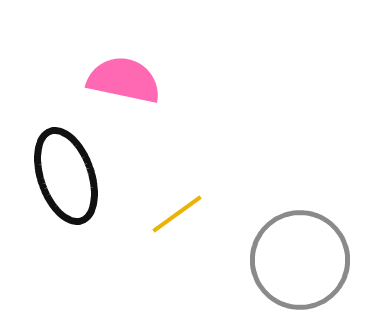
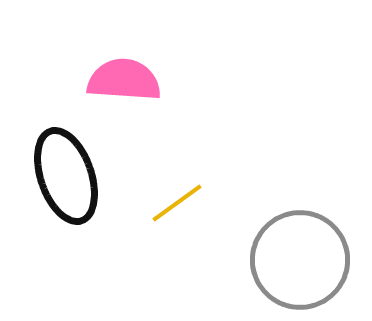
pink semicircle: rotated 8 degrees counterclockwise
yellow line: moved 11 px up
